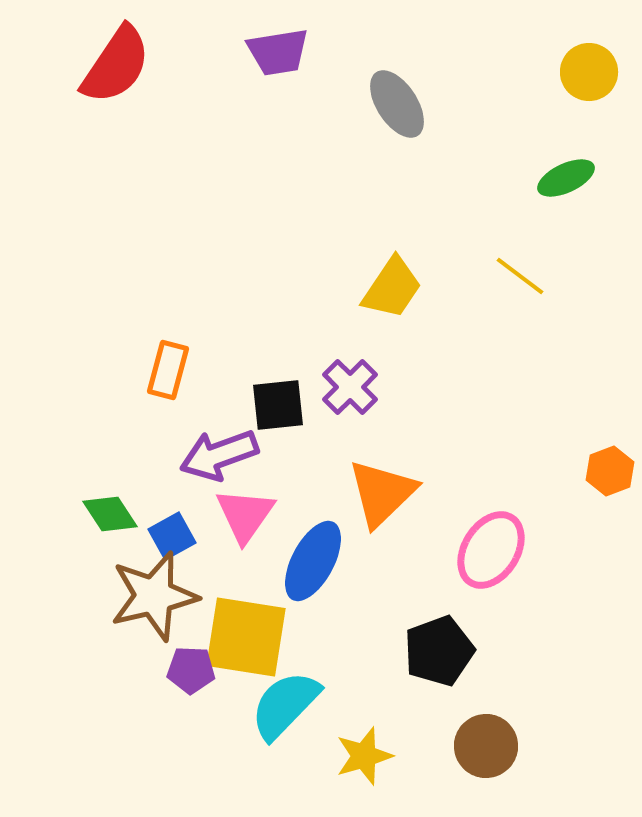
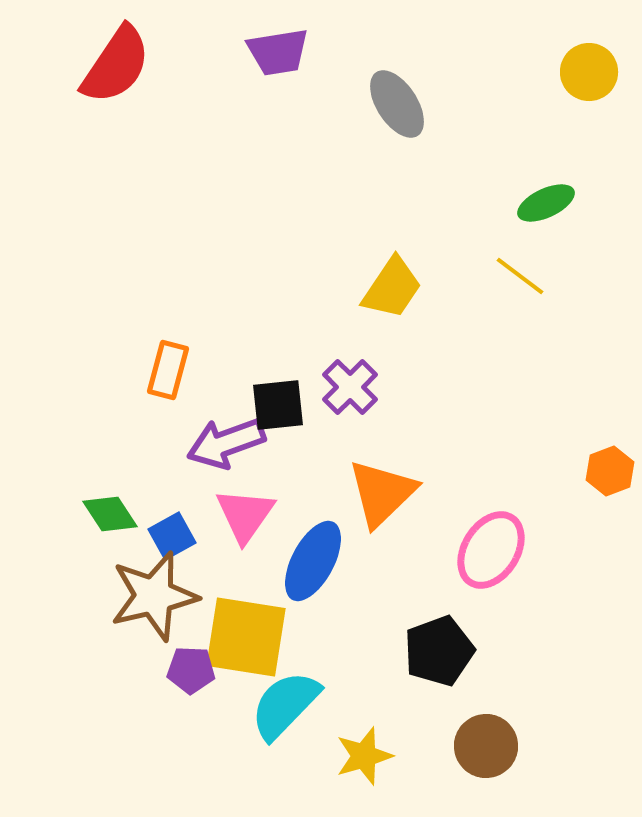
green ellipse: moved 20 px left, 25 px down
purple arrow: moved 7 px right, 12 px up
